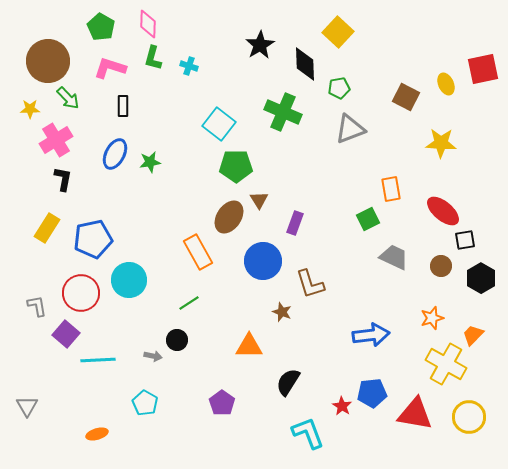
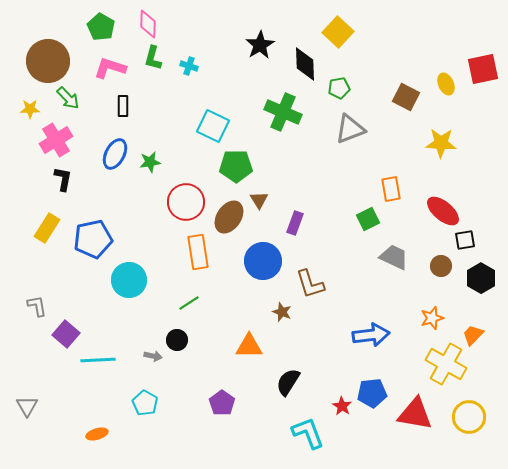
cyan square at (219, 124): moved 6 px left, 2 px down; rotated 12 degrees counterclockwise
orange rectangle at (198, 252): rotated 20 degrees clockwise
red circle at (81, 293): moved 105 px right, 91 px up
